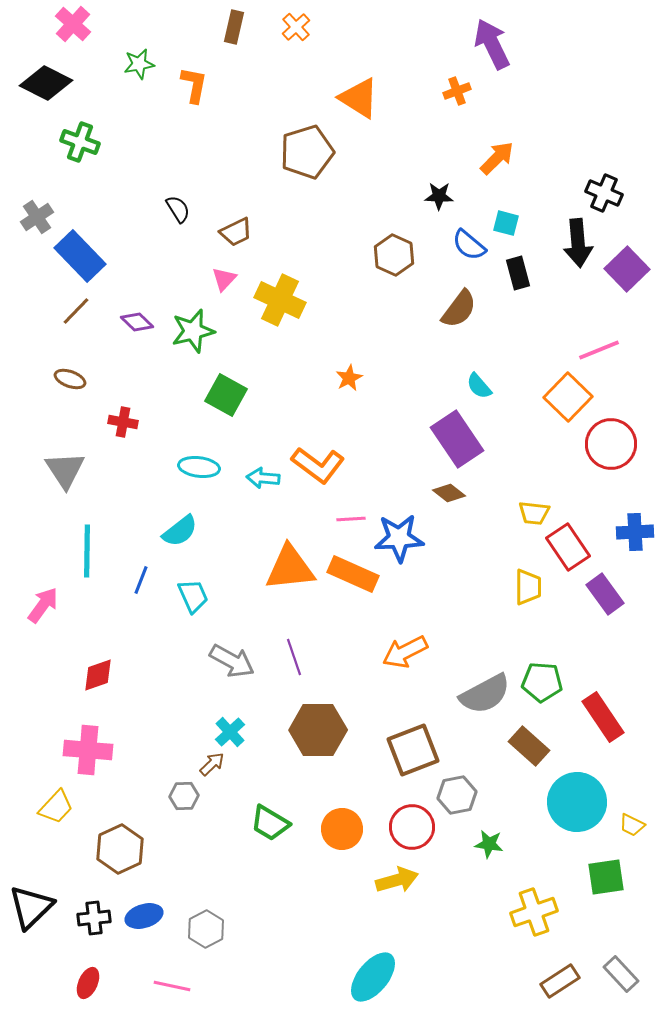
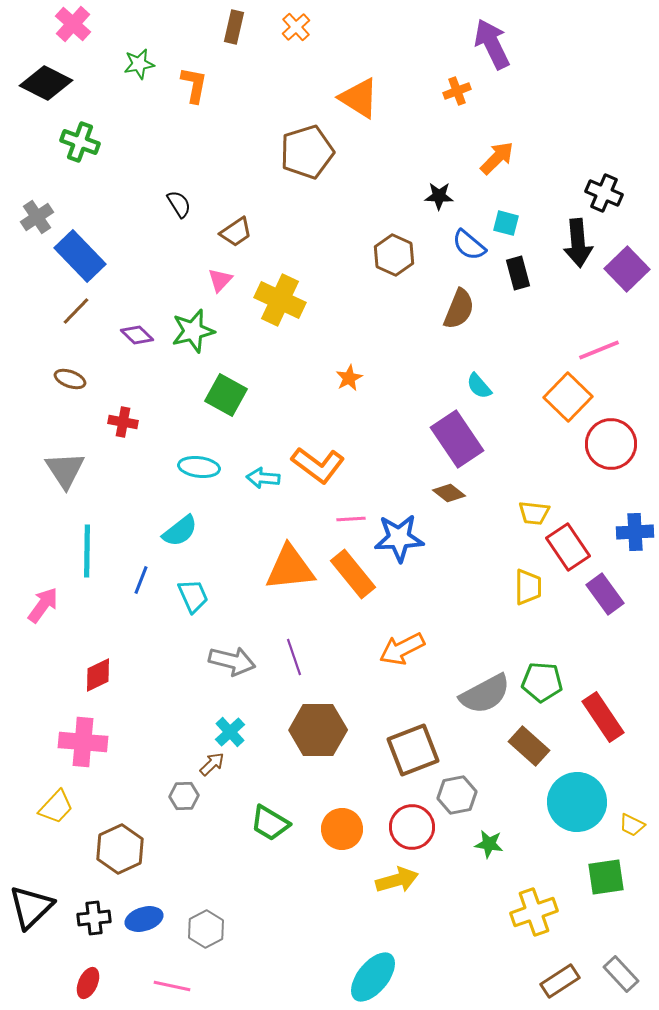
black semicircle at (178, 209): moved 1 px right, 5 px up
brown trapezoid at (236, 232): rotated 8 degrees counterclockwise
pink triangle at (224, 279): moved 4 px left, 1 px down
brown semicircle at (459, 309): rotated 15 degrees counterclockwise
purple diamond at (137, 322): moved 13 px down
orange rectangle at (353, 574): rotated 27 degrees clockwise
orange arrow at (405, 652): moved 3 px left, 3 px up
gray arrow at (232, 661): rotated 15 degrees counterclockwise
red diamond at (98, 675): rotated 6 degrees counterclockwise
pink cross at (88, 750): moved 5 px left, 8 px up
blue ellipse at (144, 916): moved 3 px down
